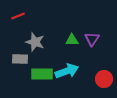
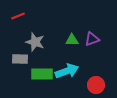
purple triangle: rotated 35 degrees clockwise
red circle: moved 8 px left, 6 px down
